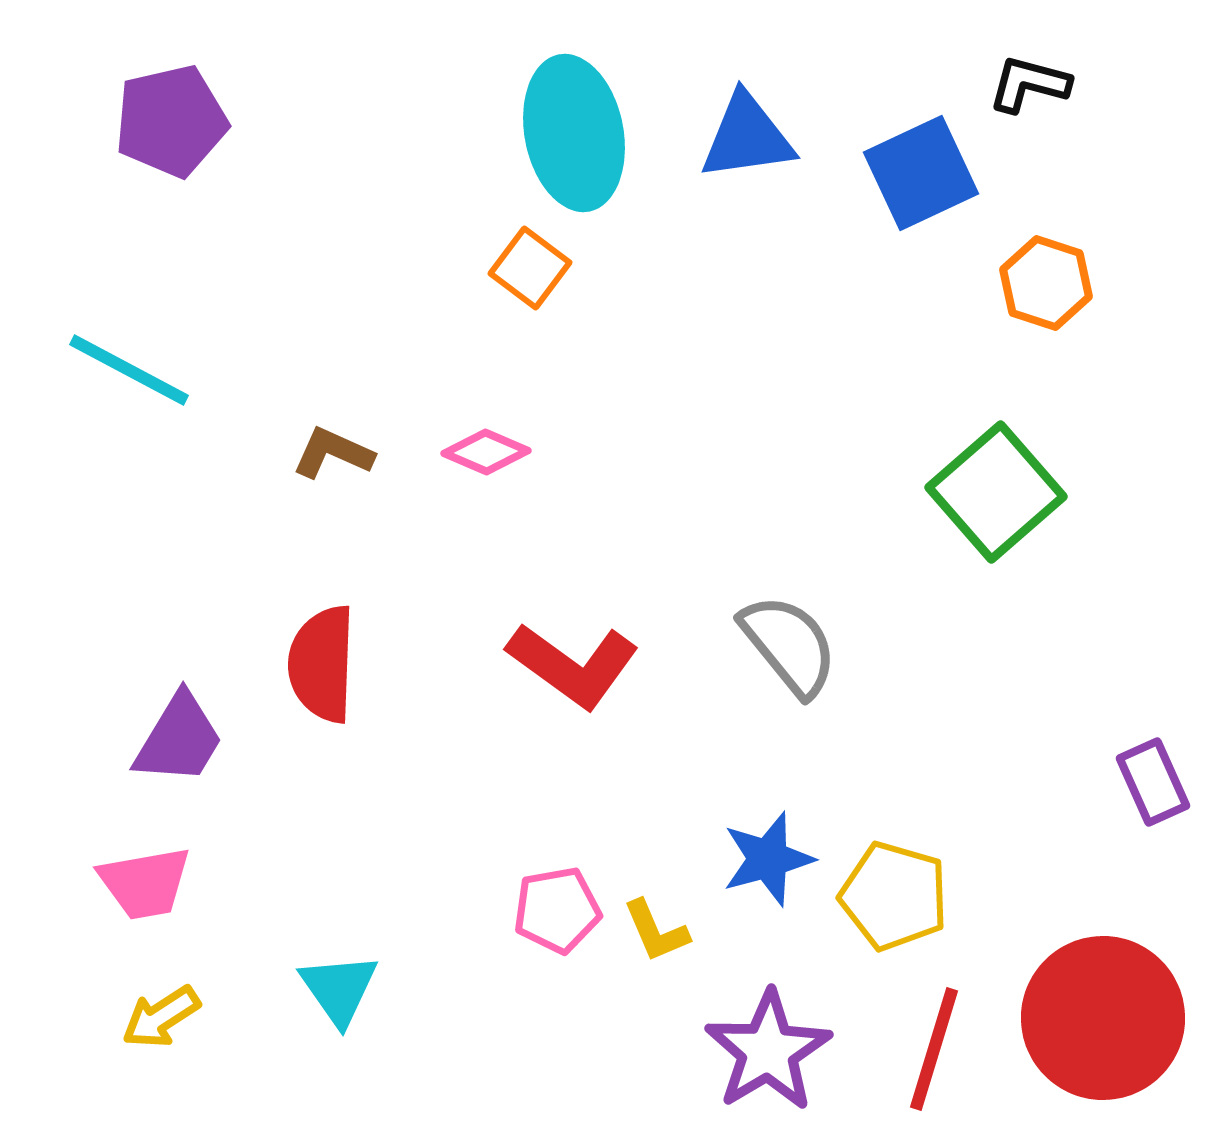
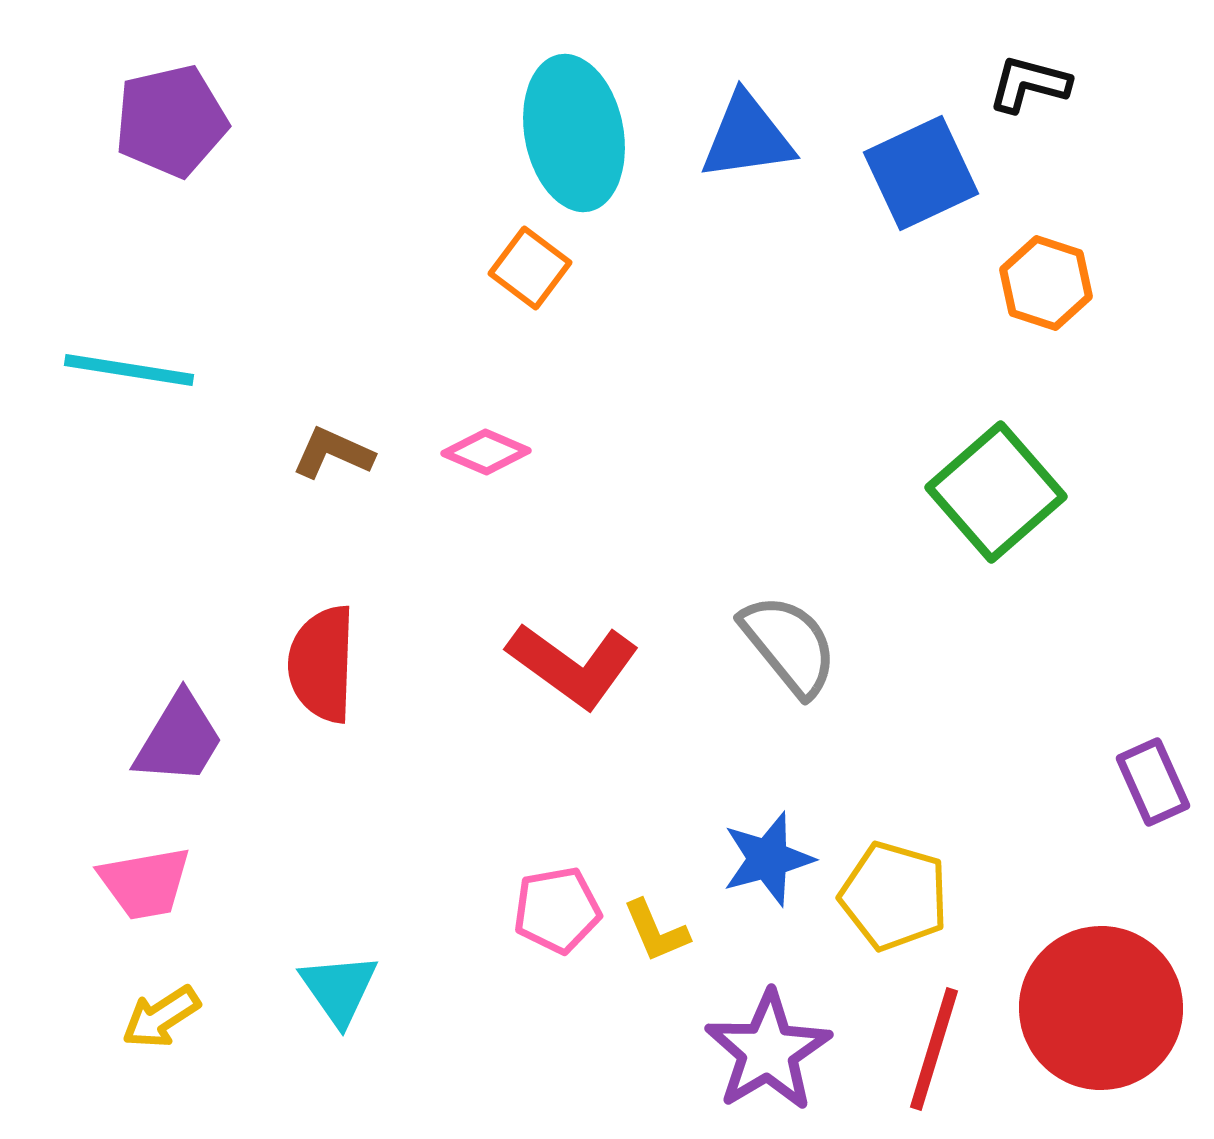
cyan line: rotated 19 degrees counterclockwise
red circle: moved 2 px left, 10 px up
